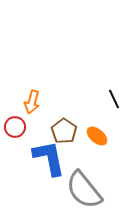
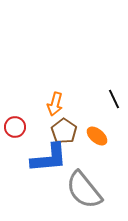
orange arrow: moved 23 px right, 2 px down
blue L-shape: rotated 96 degrees clockwise
